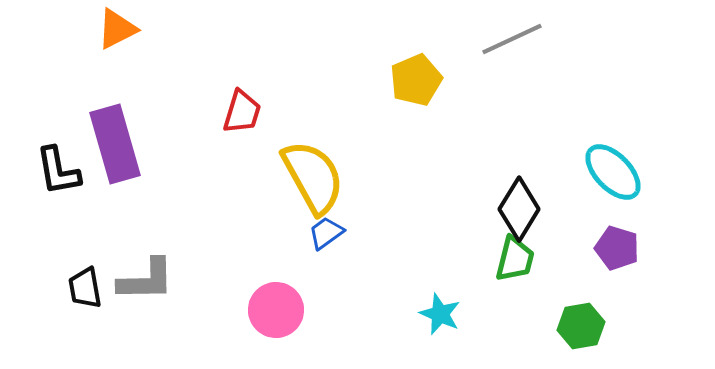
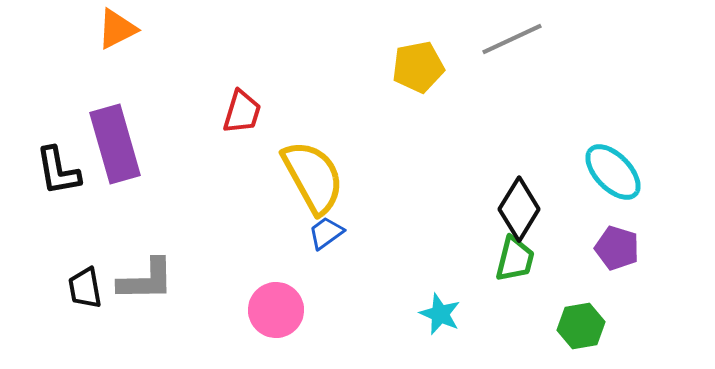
yellow pentagon: moved 2 px right, 13 px up; rotated 12 degrees clockwise
